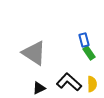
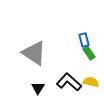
yellow semicircle: moved 1 px left, 2 px up; rotated 77 degrees counterclockwise
black triangle: moved 1 px left; rotated 32 degrees counterclockwise
